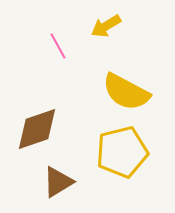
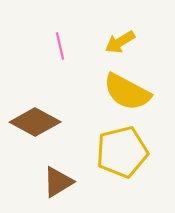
yellow arrow: moved 14 px right, 16 px down
pink line: moved 2 px right; rotated 16 degrees clockwise
yellow semicircle: moved 1 px right
brown diamond: moved 2 px left, 7 px up; rotated 48 degrees clockwise
